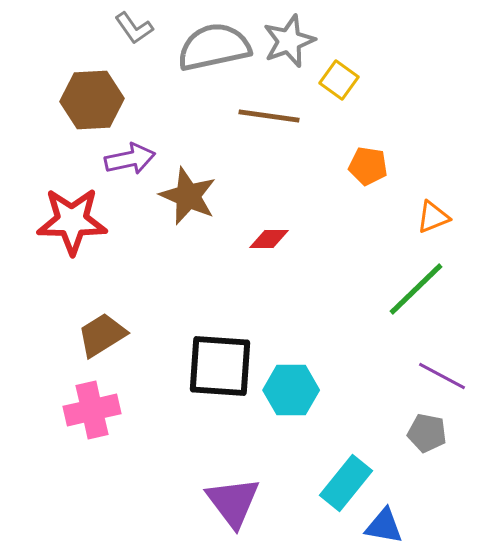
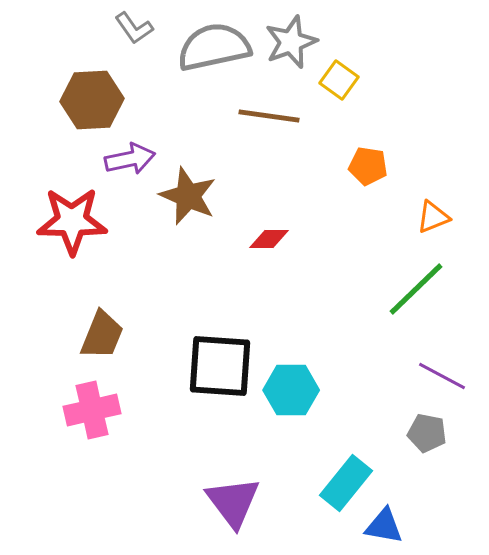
gray star: moved 2 px right, 1 px down
brown trapezoid: rotated 144 degrees clockwise
